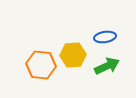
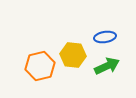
yellow hexagon: rotated 10 degrees clockwise
orange hexagon: moved 1 px left, 1 px down; rotated 20 degrees counterclockwise
